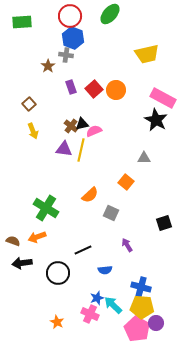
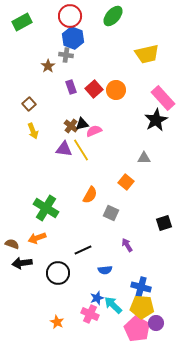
green ellipse: moved 3 px right, 2 px down
green rectangle: rotated 24 degrees counterclockwise
pink rectangle: rotated 20 degrees clockwise
black star: rotated 15 degrees clockwise
yellow line: rotated 45 degrees counterclockwise
orange semicircle: rotated 18 degrees counterclockwise
orange arrow: moved 1 px down
brown semicircle: moved 1 px left, 3 px down
